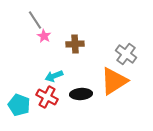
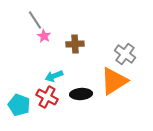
gray cross: moved 1 px left
